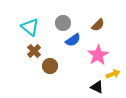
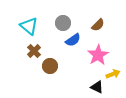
cyan triangle: moved 1 px left, 1 px up
